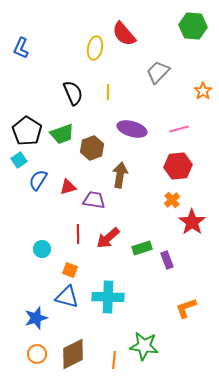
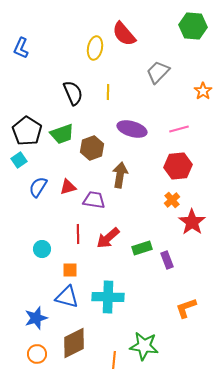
blue semicircle: moved 7 px down
orange square: rotated 21 degrees counterclockwise
brown diamond: moved 1 px right, 11 px up
